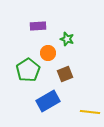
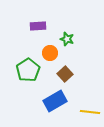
orange circle: moved 2 px right
brown square: rotated 21 degrees counterclockwise
blue rectangle: moved 7 px right
